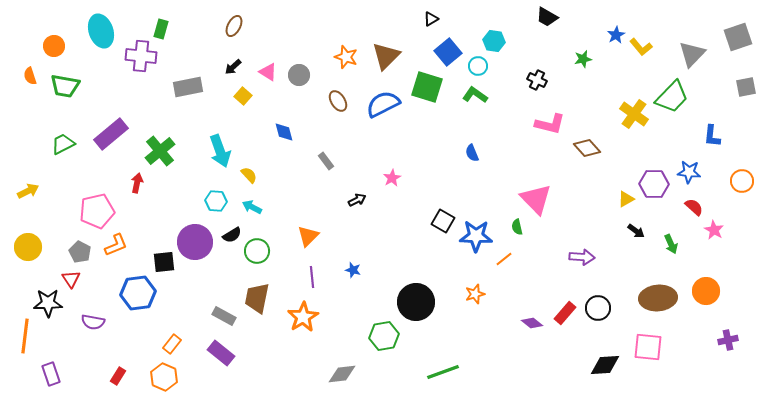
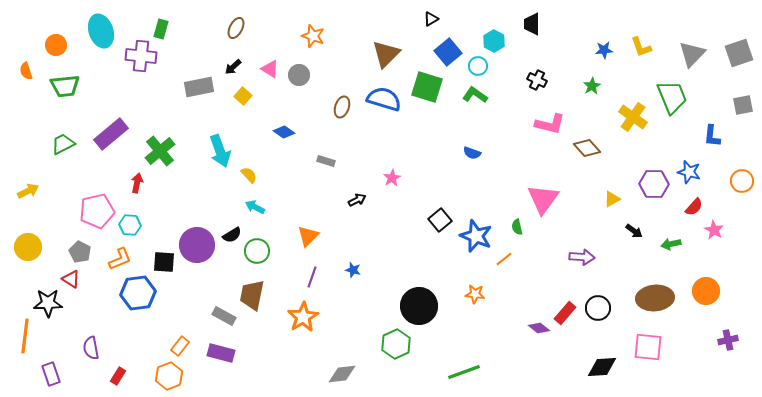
black trapezoid at (547, 17): moved 15 px left, 7 px down; rotated 60 degrees clockwise
brown ellipse at (234, 26): moved 2 px right, 2 px down
blue star at (616, 35): moved 12 px left, 15 px down; rotated 24 degrees clockwise
gray square at (738, 37): moved 1 px right, 16 px down
cyan hexagon at (494, 41): rotated 20 degrees clockwise
orange circle at (54, 46): moved 2 px right, 1 px up
yellow L-shape at (641, 47): rotated 20 degrees clockwise
brown triangle at (386, 56): moved 2 px up
orange star at (346, 57): moved 33 px left, 21 px up
green star at (583, 59): moved 9 px right, 27 px down; rotated 18 degrees counterclockwise
pink triangle at (268, 72): moved 2 px right, 3 px up
orange semicircle at (30, 76): moved 4 px left, 5 px up
green trapezoid at (65, 86): rotated 16 degrees counterclockwise
gray rectangle at (188, 87): moved 11 px right
gray square at (746, 87): moved 3 px left, 18 px down
green trapezoid at (672, 97): rotated 66 degrees counterclockwise
brown ellipse at (338, 101): moved 4 px right, 6 px down; rotated 50 degrees clockwise
blue semicircle at (383, 104): moved 1 px right, 5 px up; rotated 44 degrees clockwise
yellow cross at (634, 114): moved 1 px left, 3 px down
blue diamond at (284, 132): rotated 40 degrees counterclockwise
blue semicircle at (472, 153): rotated 48 degrees counterclockwise
gray rectangle at (326, 161): rotated 36 degrees counterclockwise
blue star at (689, 172): rotated 10 degrees clockwise
pink triangle at (536, 199): moved 7 px right; rotated 20 degrees clockwise
yellow triangle at (626, 199): moved 14 px left
cyan hexagon at (216, 201): moved 86 px left, 24 px down
cyan arrow at (252, 207): moved 3 px right
red semicircle at (694, 207): rotated 90 degrees clockwise
black square at (443, 221): moved 3 px left, 1 px up; rotated 20 degrees clockwise
black arrow at (636, 231): moved 2 px left
blue star at (476, 236): rotated 20 degrees clockwise
purple circle at (195, 242): moved 2 px right, 3 px down
green arrow at (671, 244): rotated 102 degrees clockwise
orange L-shape at (116, 245): moved 4 px right, 14 px down
black square at (164, 262): rotated 10 degrees clockwise
purple line at (312, 277): rotated 25 degrees clockwise
red triangle at (71, 279): rotated 24 degrees counterclockwise
orange star at (475, 294): rotated 24 degrees clockwise
brown trapezoid at (257, 298): moved 5 px left, 3 px up
brown ellipse at (658, 298): moved 3 px left
black circle at (416, 302): moved 3 px right, 4 px down
purple semicircle at (93, 322): moved 2 px left, 26 px down; rotated 70 degrees clockwise
purple diamond at (532, 323): moved 7 px right, 5 px down
green hexagon at (384, 336): moved 12 px right, 8 px down; rotated 16 degrees counterclockwise
orange rectangle at (172, 344): moved 8 px right, 2 px down
purple rectangle at (221, 353): rotated 24 degrees counterclockwise
black diamond at (605, 365): moved 3 px left, 2 px down
green line at (443, 372): moved 21 px right
orange hexagon at (164, 377): moved 5 px right, 1 px up; rotated 16 degrees clockwise
